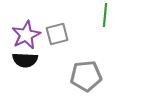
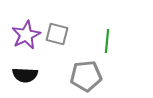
green line: moved 2 px right, 26 px down
gray square: rotated 30 degrees clockwise
black semicircle: moved 15 px down
